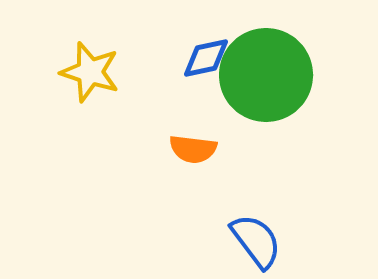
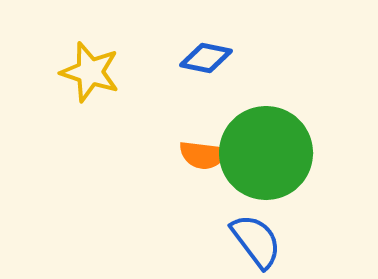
blue diamond: rotated 24 degrees clockwise
green circle: moved 78 px down
orange semicircle: moved 10 px right, 6 px down
